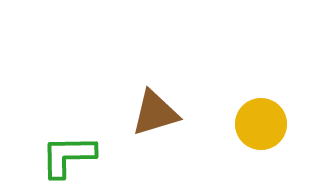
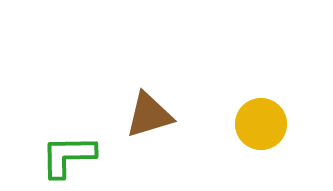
brown triangle: moved 6 px left, 2 px down
